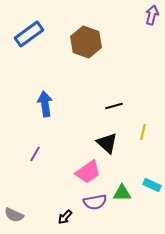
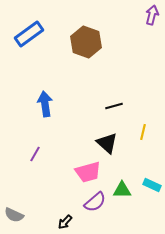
pink trapezoid: rotated 20 degrees clockwise
green triangle: moved 3 px up
purple semicircle: rotated 30 degrees counterclockwise
black arrow: moved 5 px down
